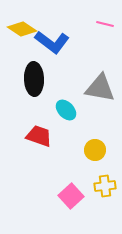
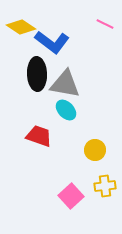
pink line: rotated 12 degrees clockwise
yellow diamond: moved 1 px left, 2 px up
black ellipse: moved 3 px right, 5 px up
gray triangle: moved 35 px left, 4 px up
